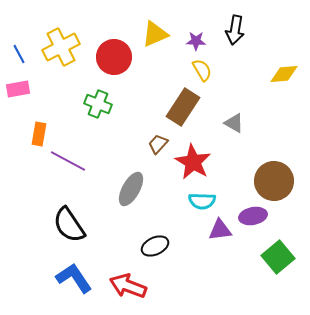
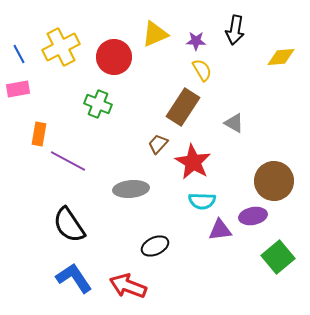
yellow diamond: moved 3 px left, 17 px up
gray ellipse: rotated 56 degrees clockwise
